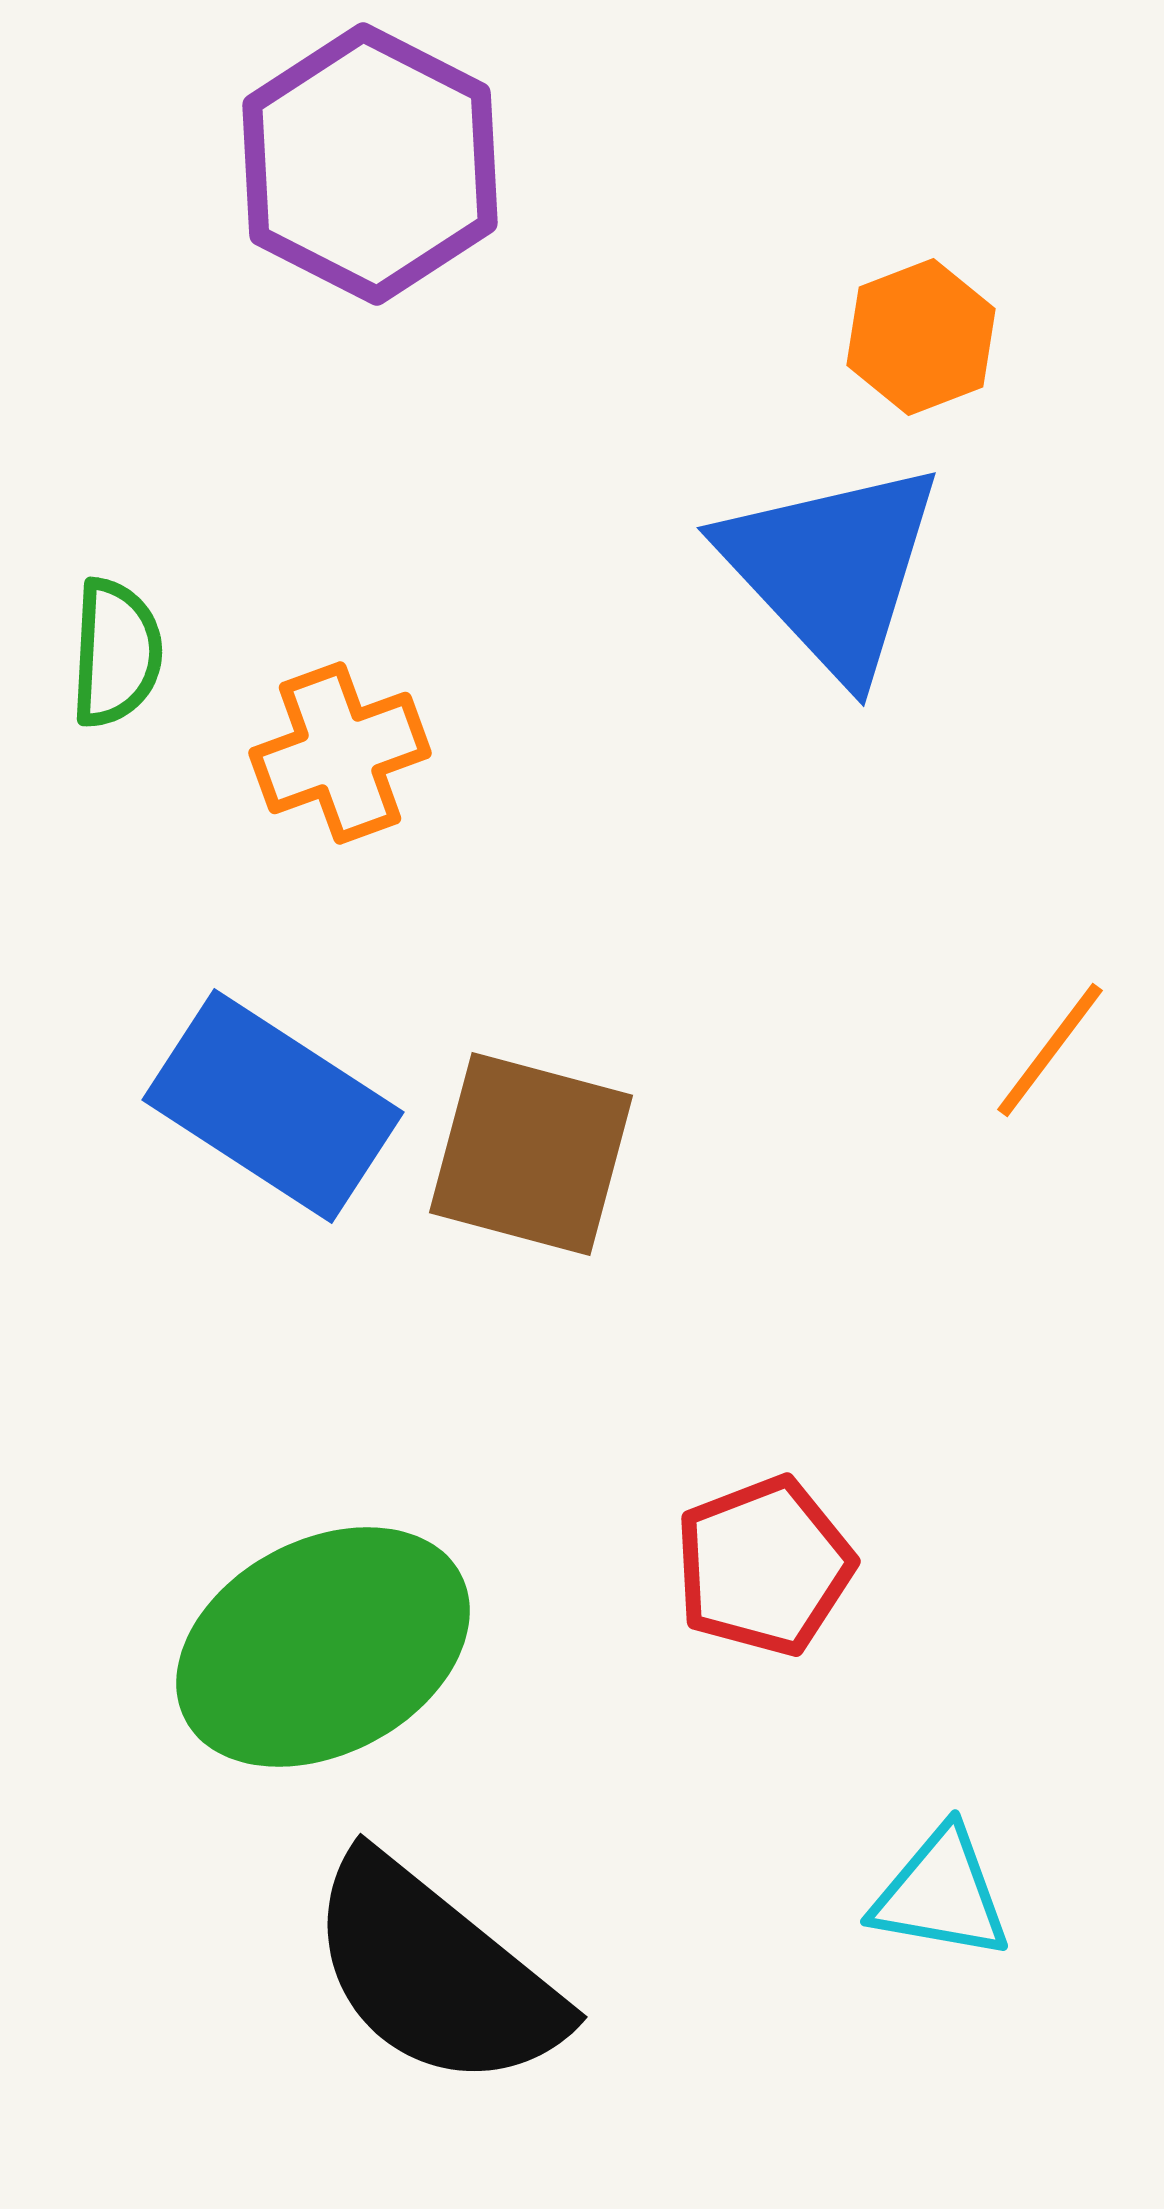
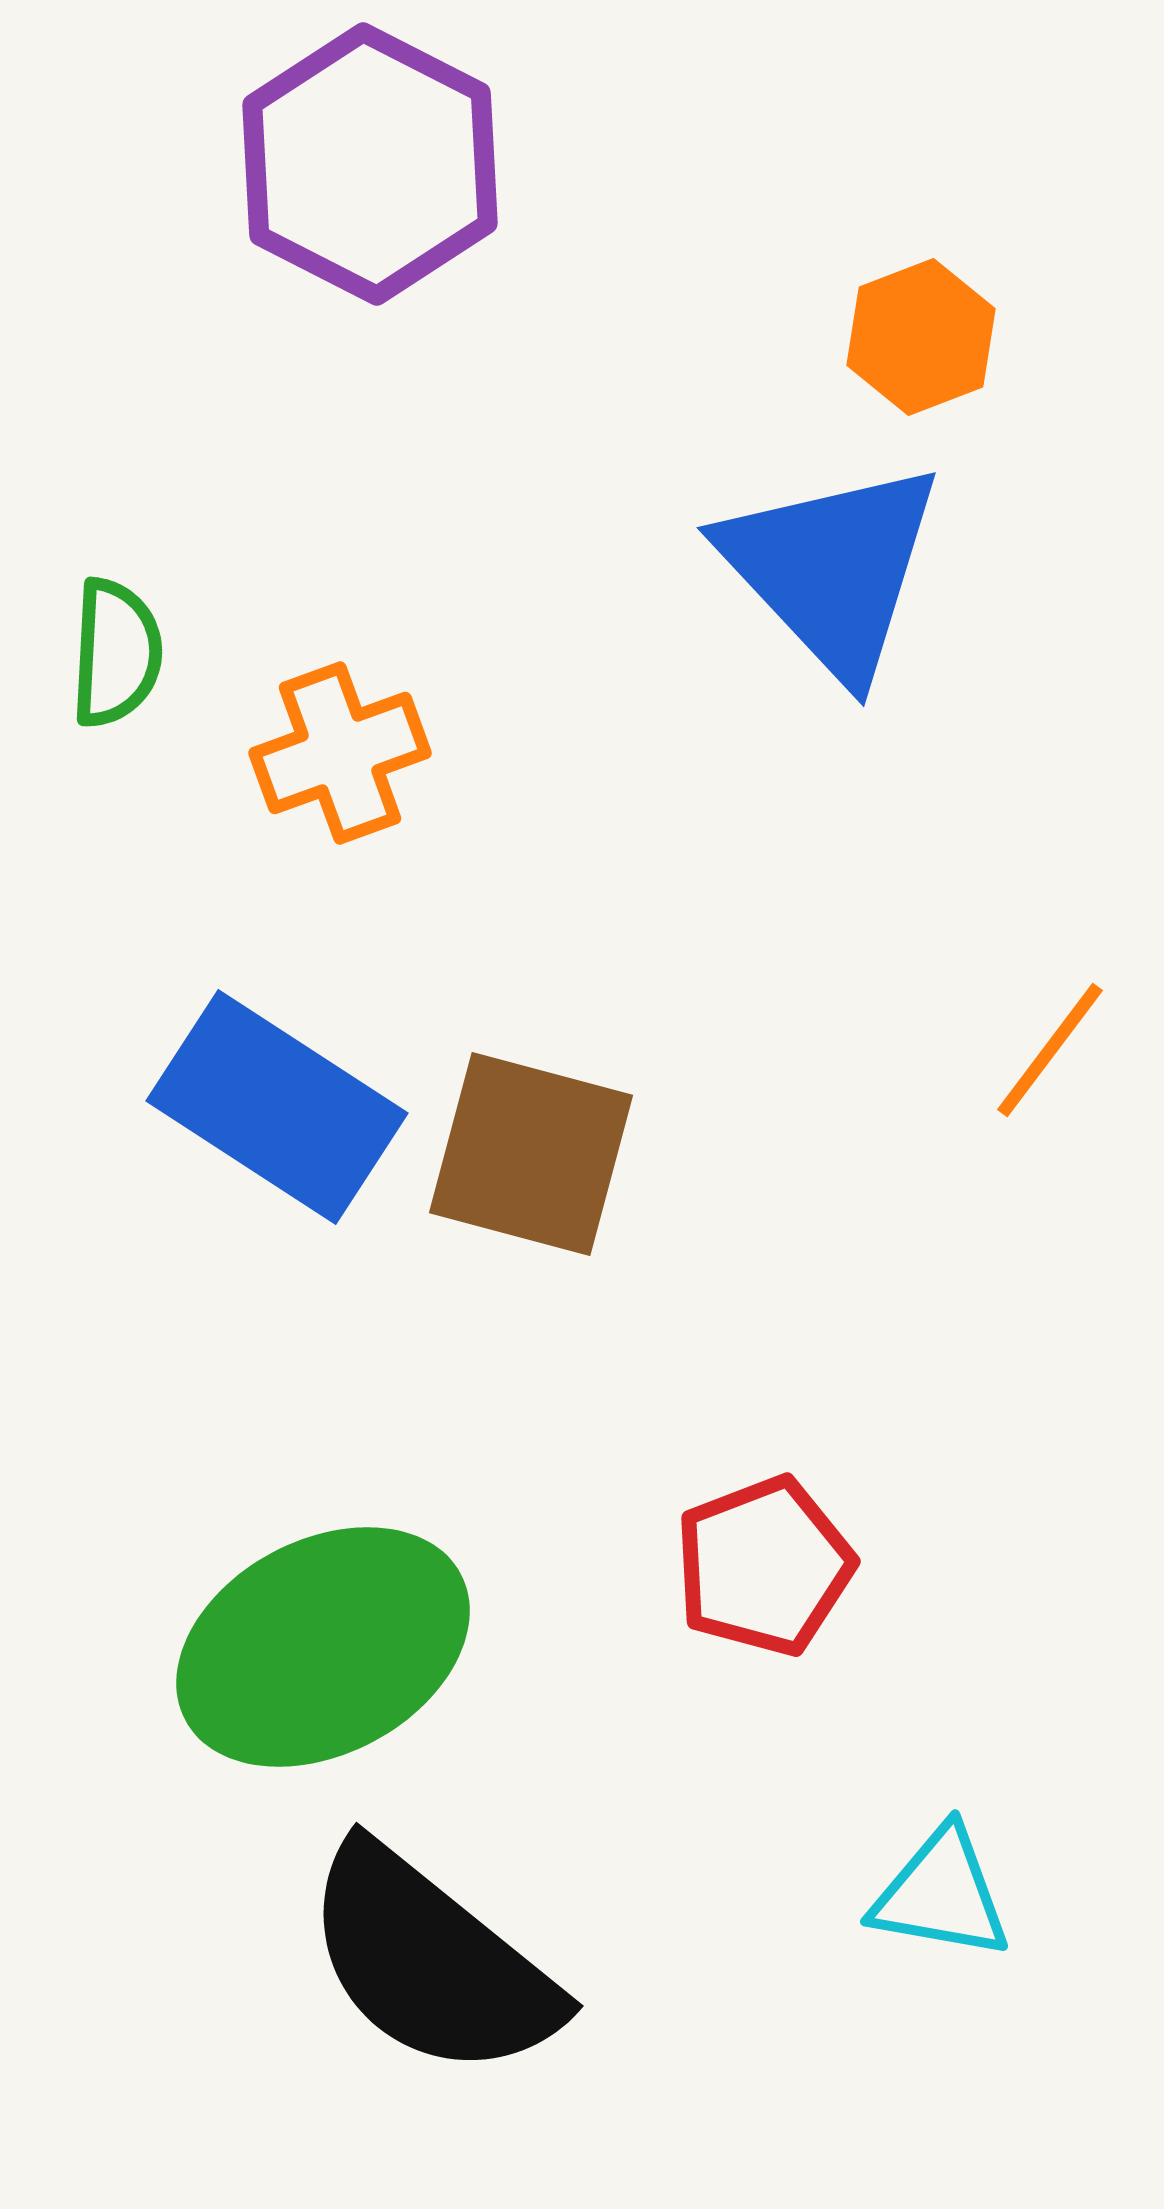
blue rectangle: moved 4 px right, 1 px down
black semicircle: moved 4 px left, 11 px up
